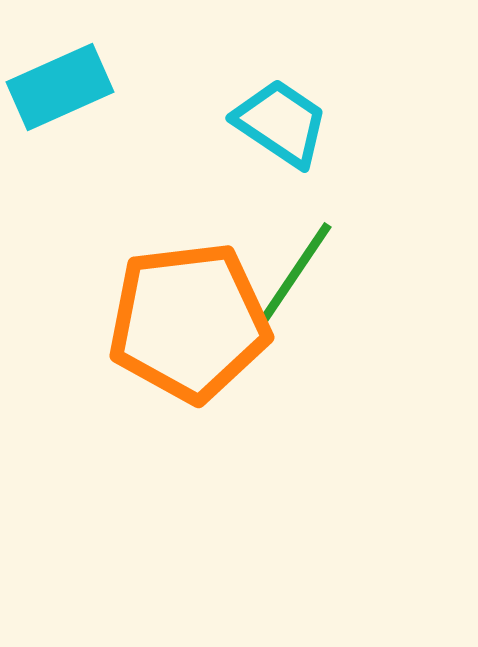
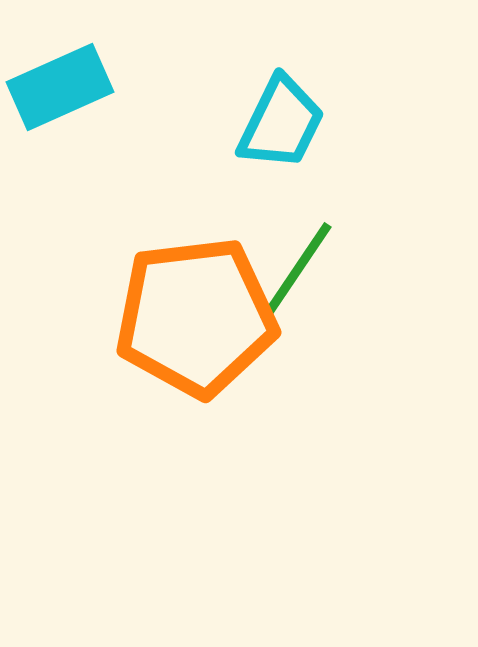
cyan trapezoid: rotated 82 degrees clockwise
orange pentagon: moved 7 px right, 5 px up
